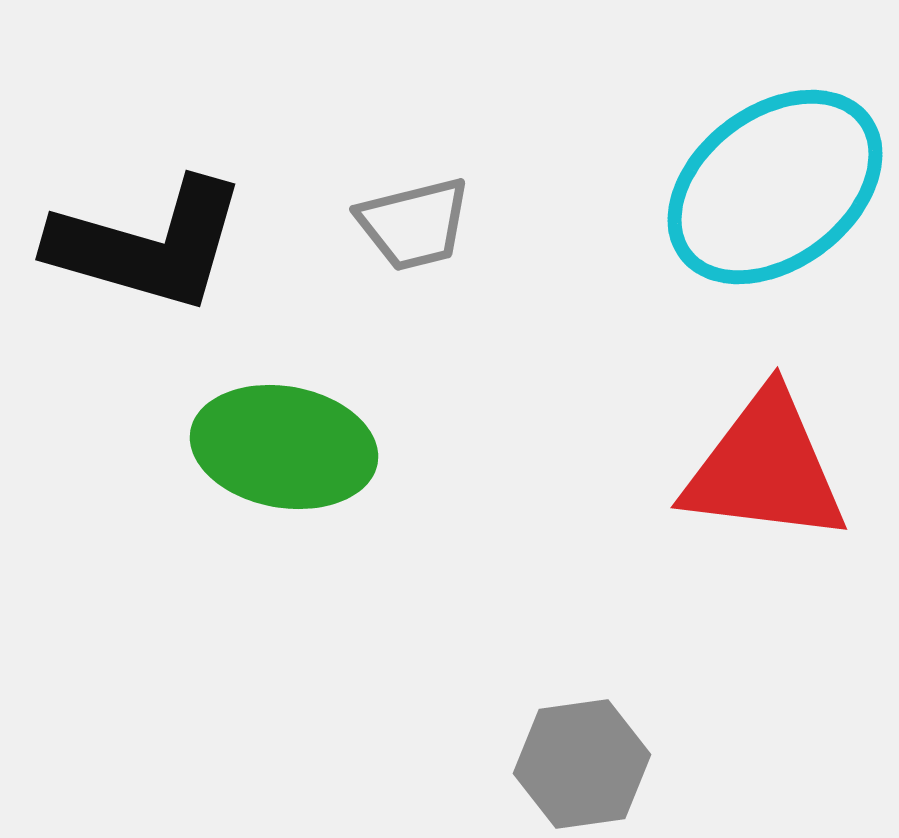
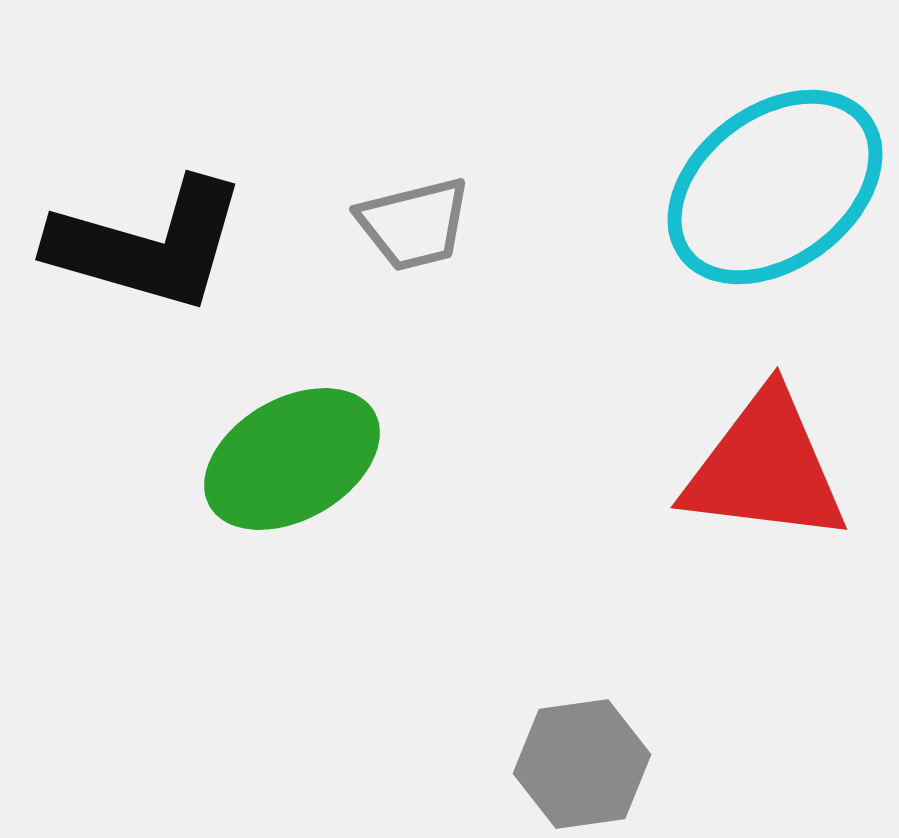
green ellipse: moved 8 px right, 12 px down; rotated 40 degrees counterclockwise
